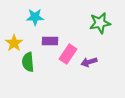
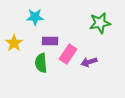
green semicircle: moved 13 px right, 1 px down
